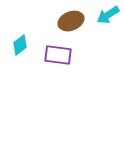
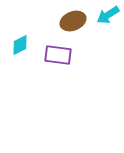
brown ellipse: moved 2 px right
cyan diamond: rotated 10 degrees clockwise
